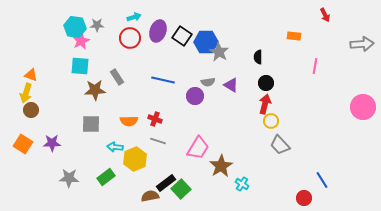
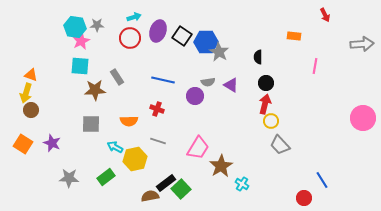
pink circle at (363, 107): moved 11 px down
red cross at (155, 119): moved 2 px right, 10 px up
purple star at (52, 143): rotated 24 degrees clockwise
cyan arrow at (115, 147): rotated 21 degrees clockwise
yellow hexagon at (135, 159): rotated 10 degrees clockwise
